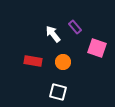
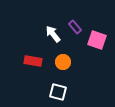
pink square: moved 8 px up
